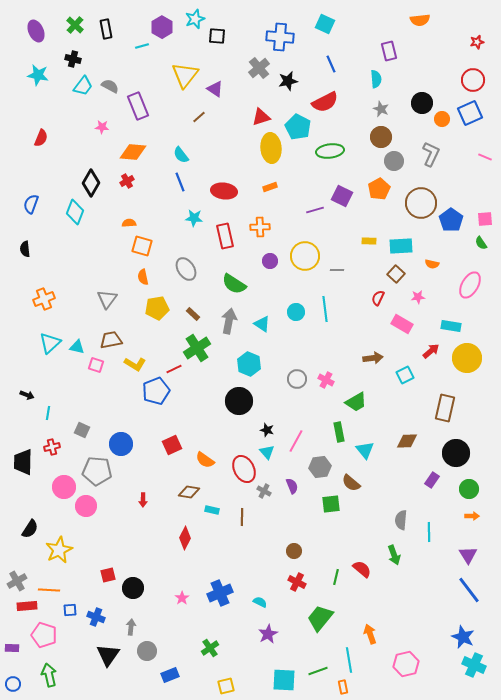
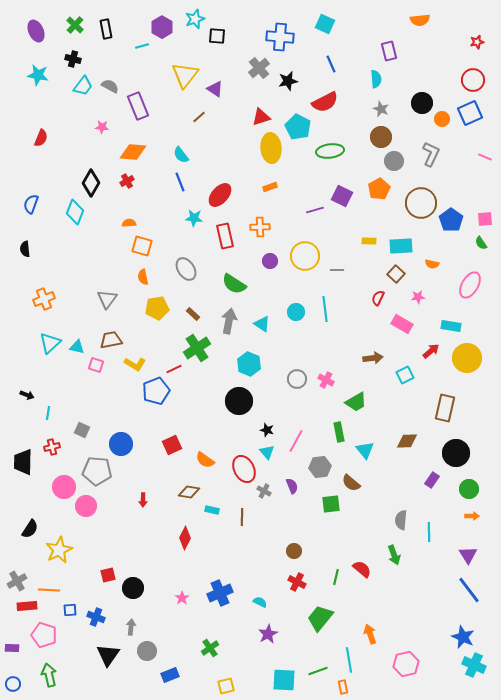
red ellipse at (224, 191): moved 4 px left, 4 px down; rotated 55 degrees counterclockwise
